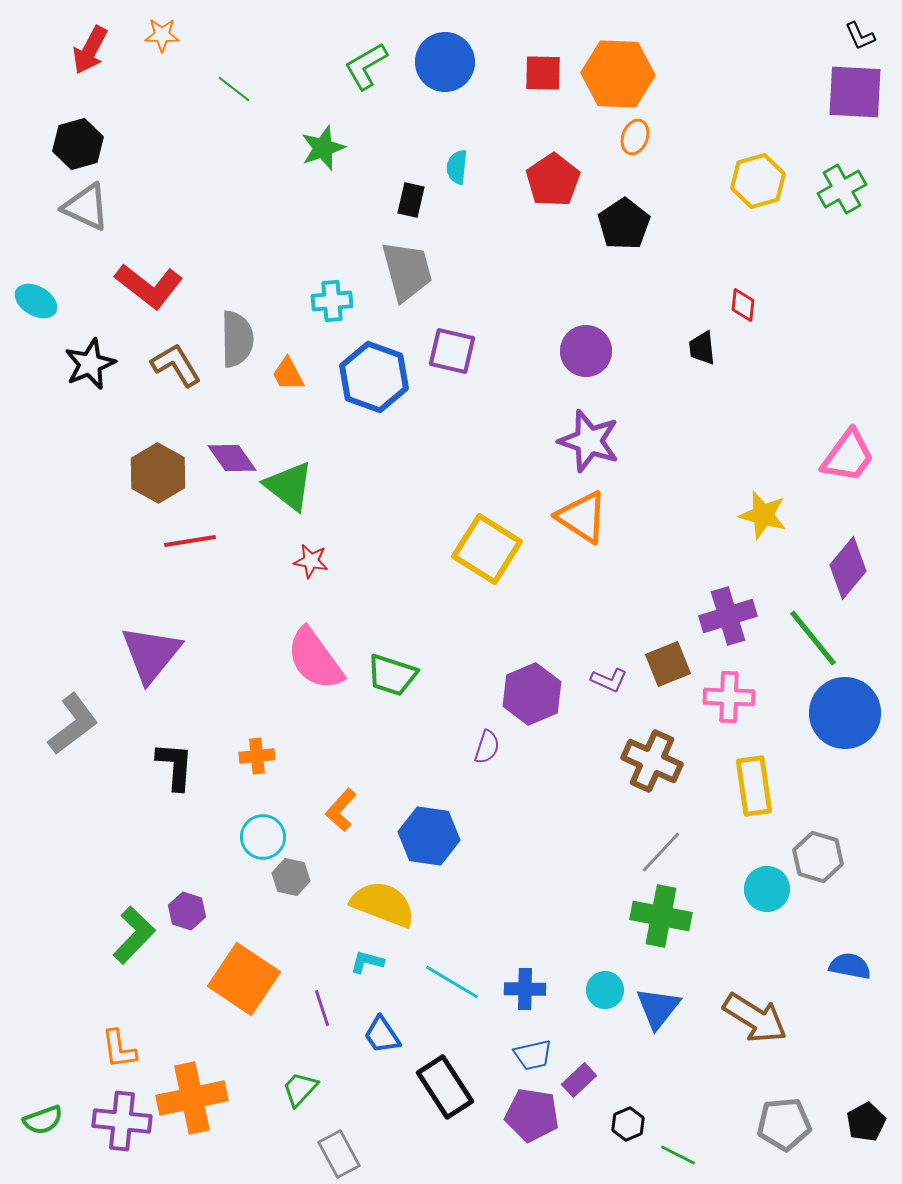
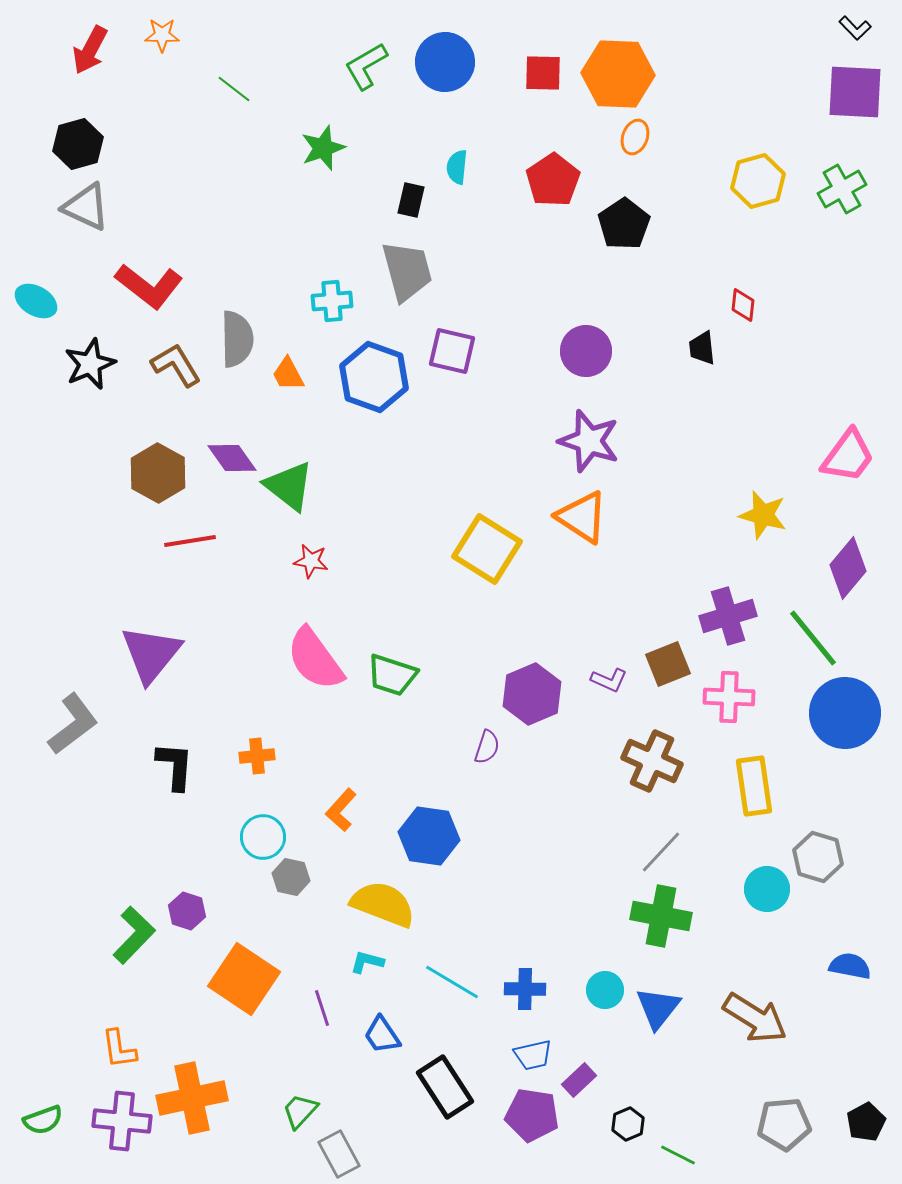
black L-shape at (860, 36): moved 5 px left, 8 px up; rotated 20 degrees counterclockwise
green trapezoid at (300, 1089): moved 22 px down
